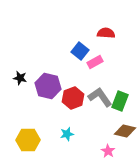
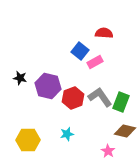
red semicircle: moved 2 px left
green rectangle: moved 1 px right, 1 px down
